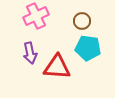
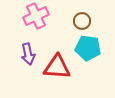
purple arrow: moved 2 px left, 1 px down
